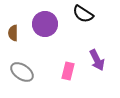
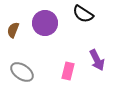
purple circle: moved 1 px up
brown semicircle: moved 3 px up; rotated 21 degrees clockwise
